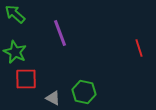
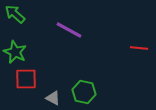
purple line: moved 9 px right, 3 px up; rotated 40 degrees counterclockwise
red line: rotated 66 degrees counterclockwise
